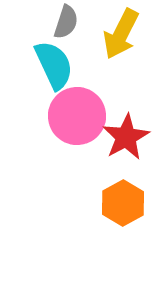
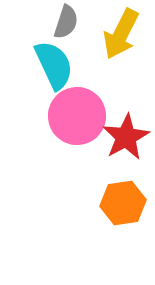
orange hexagon: rotated 21 degrees clockwise
